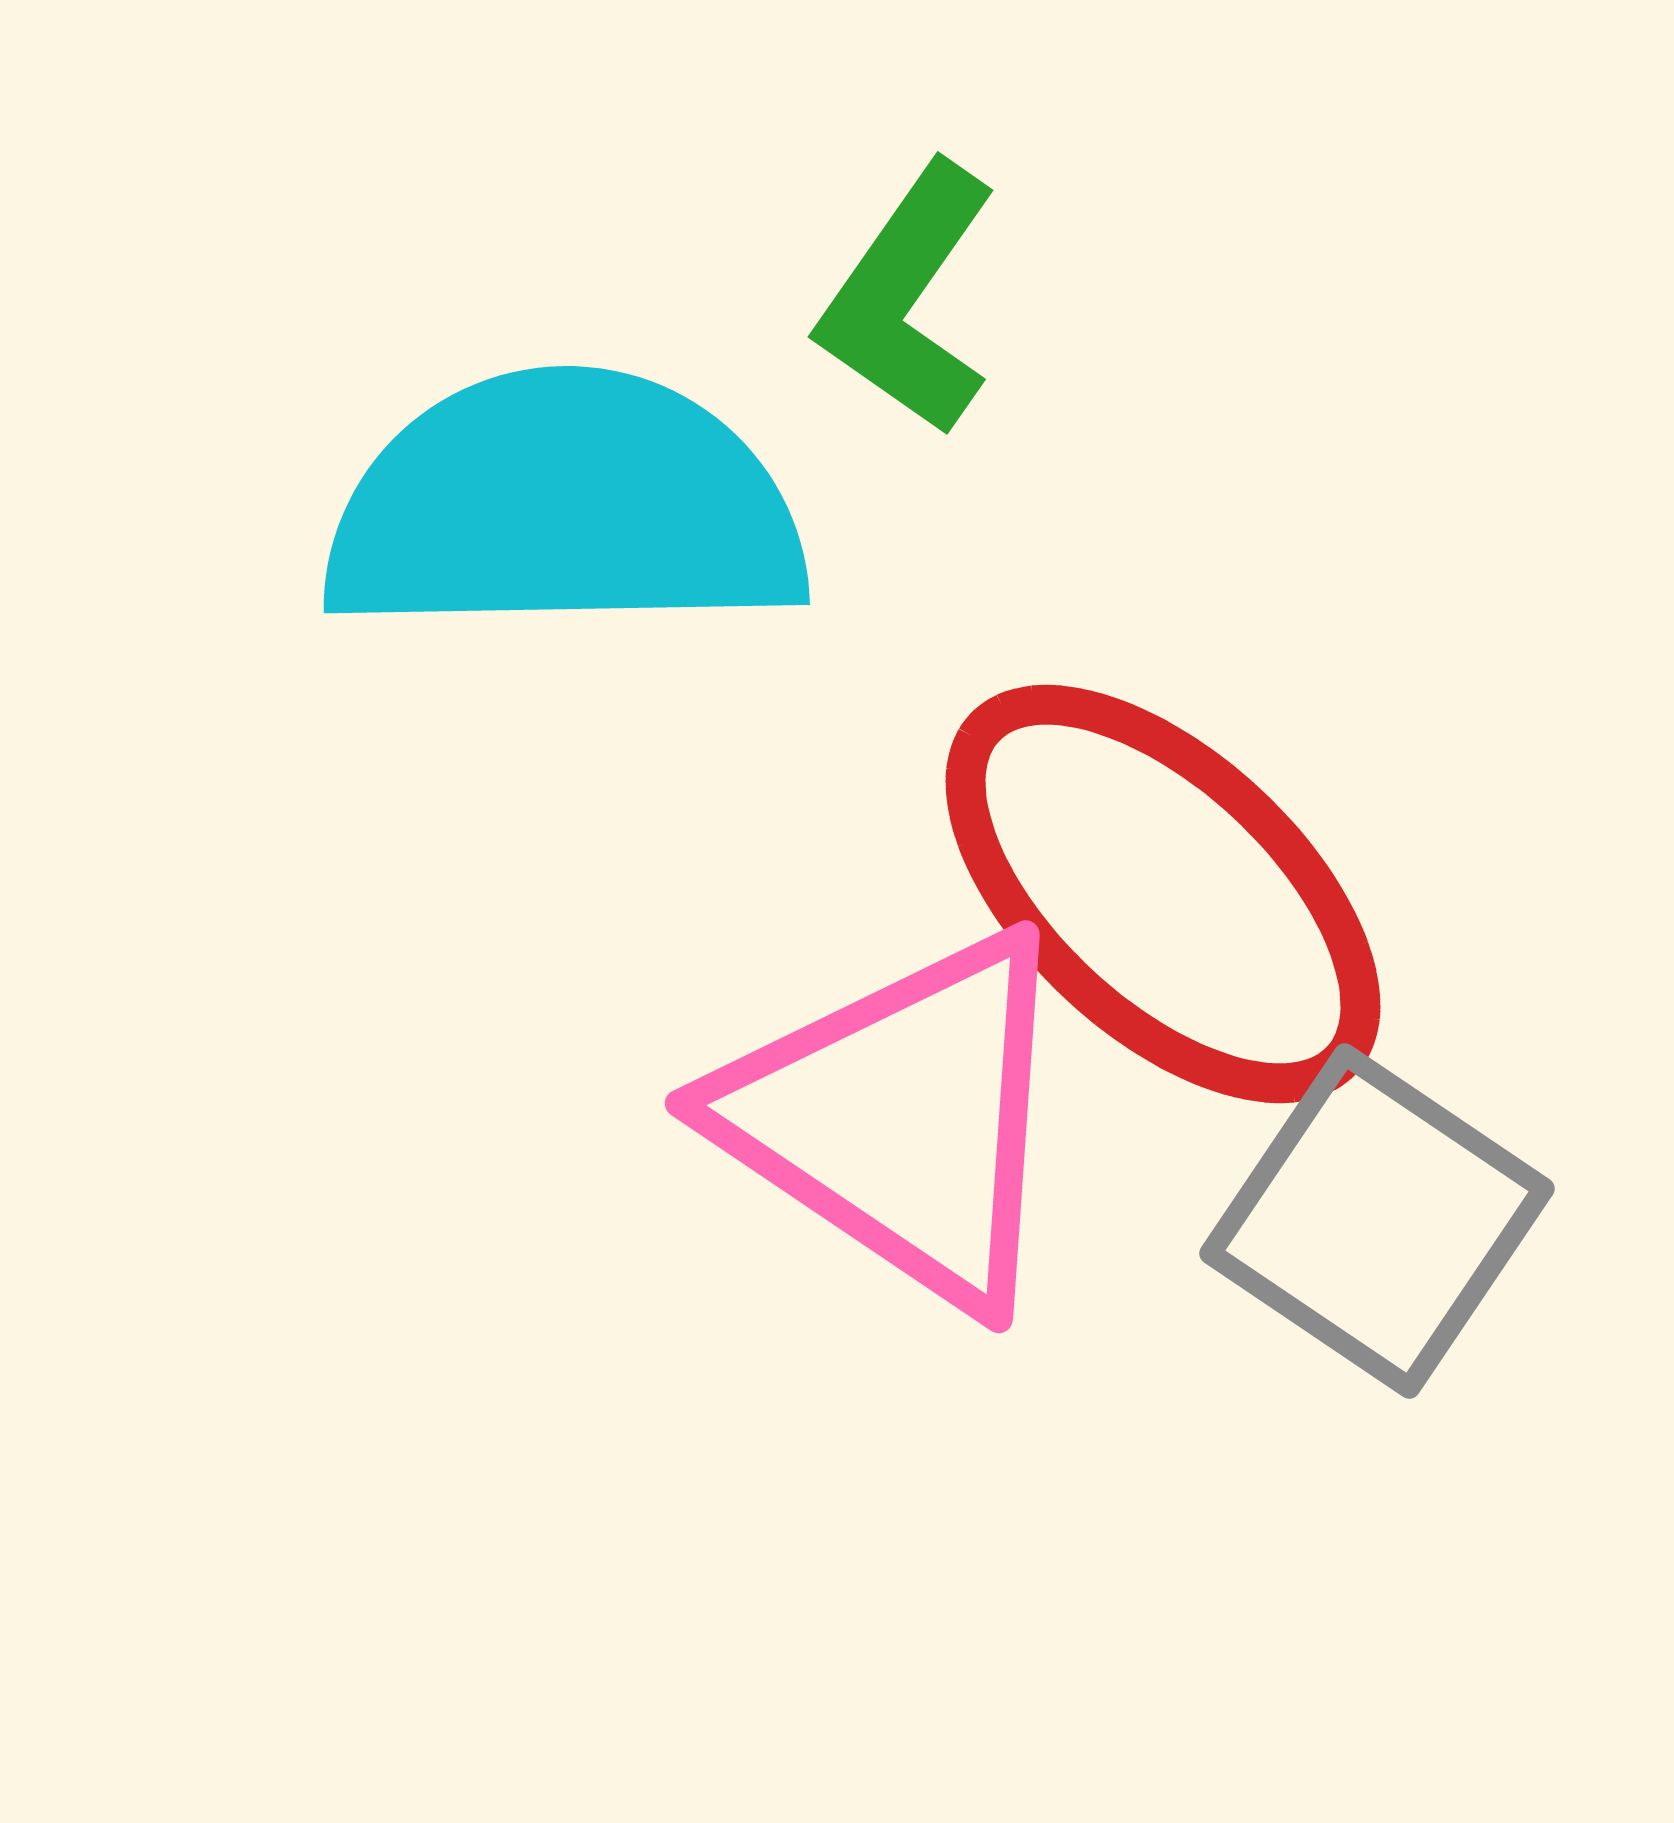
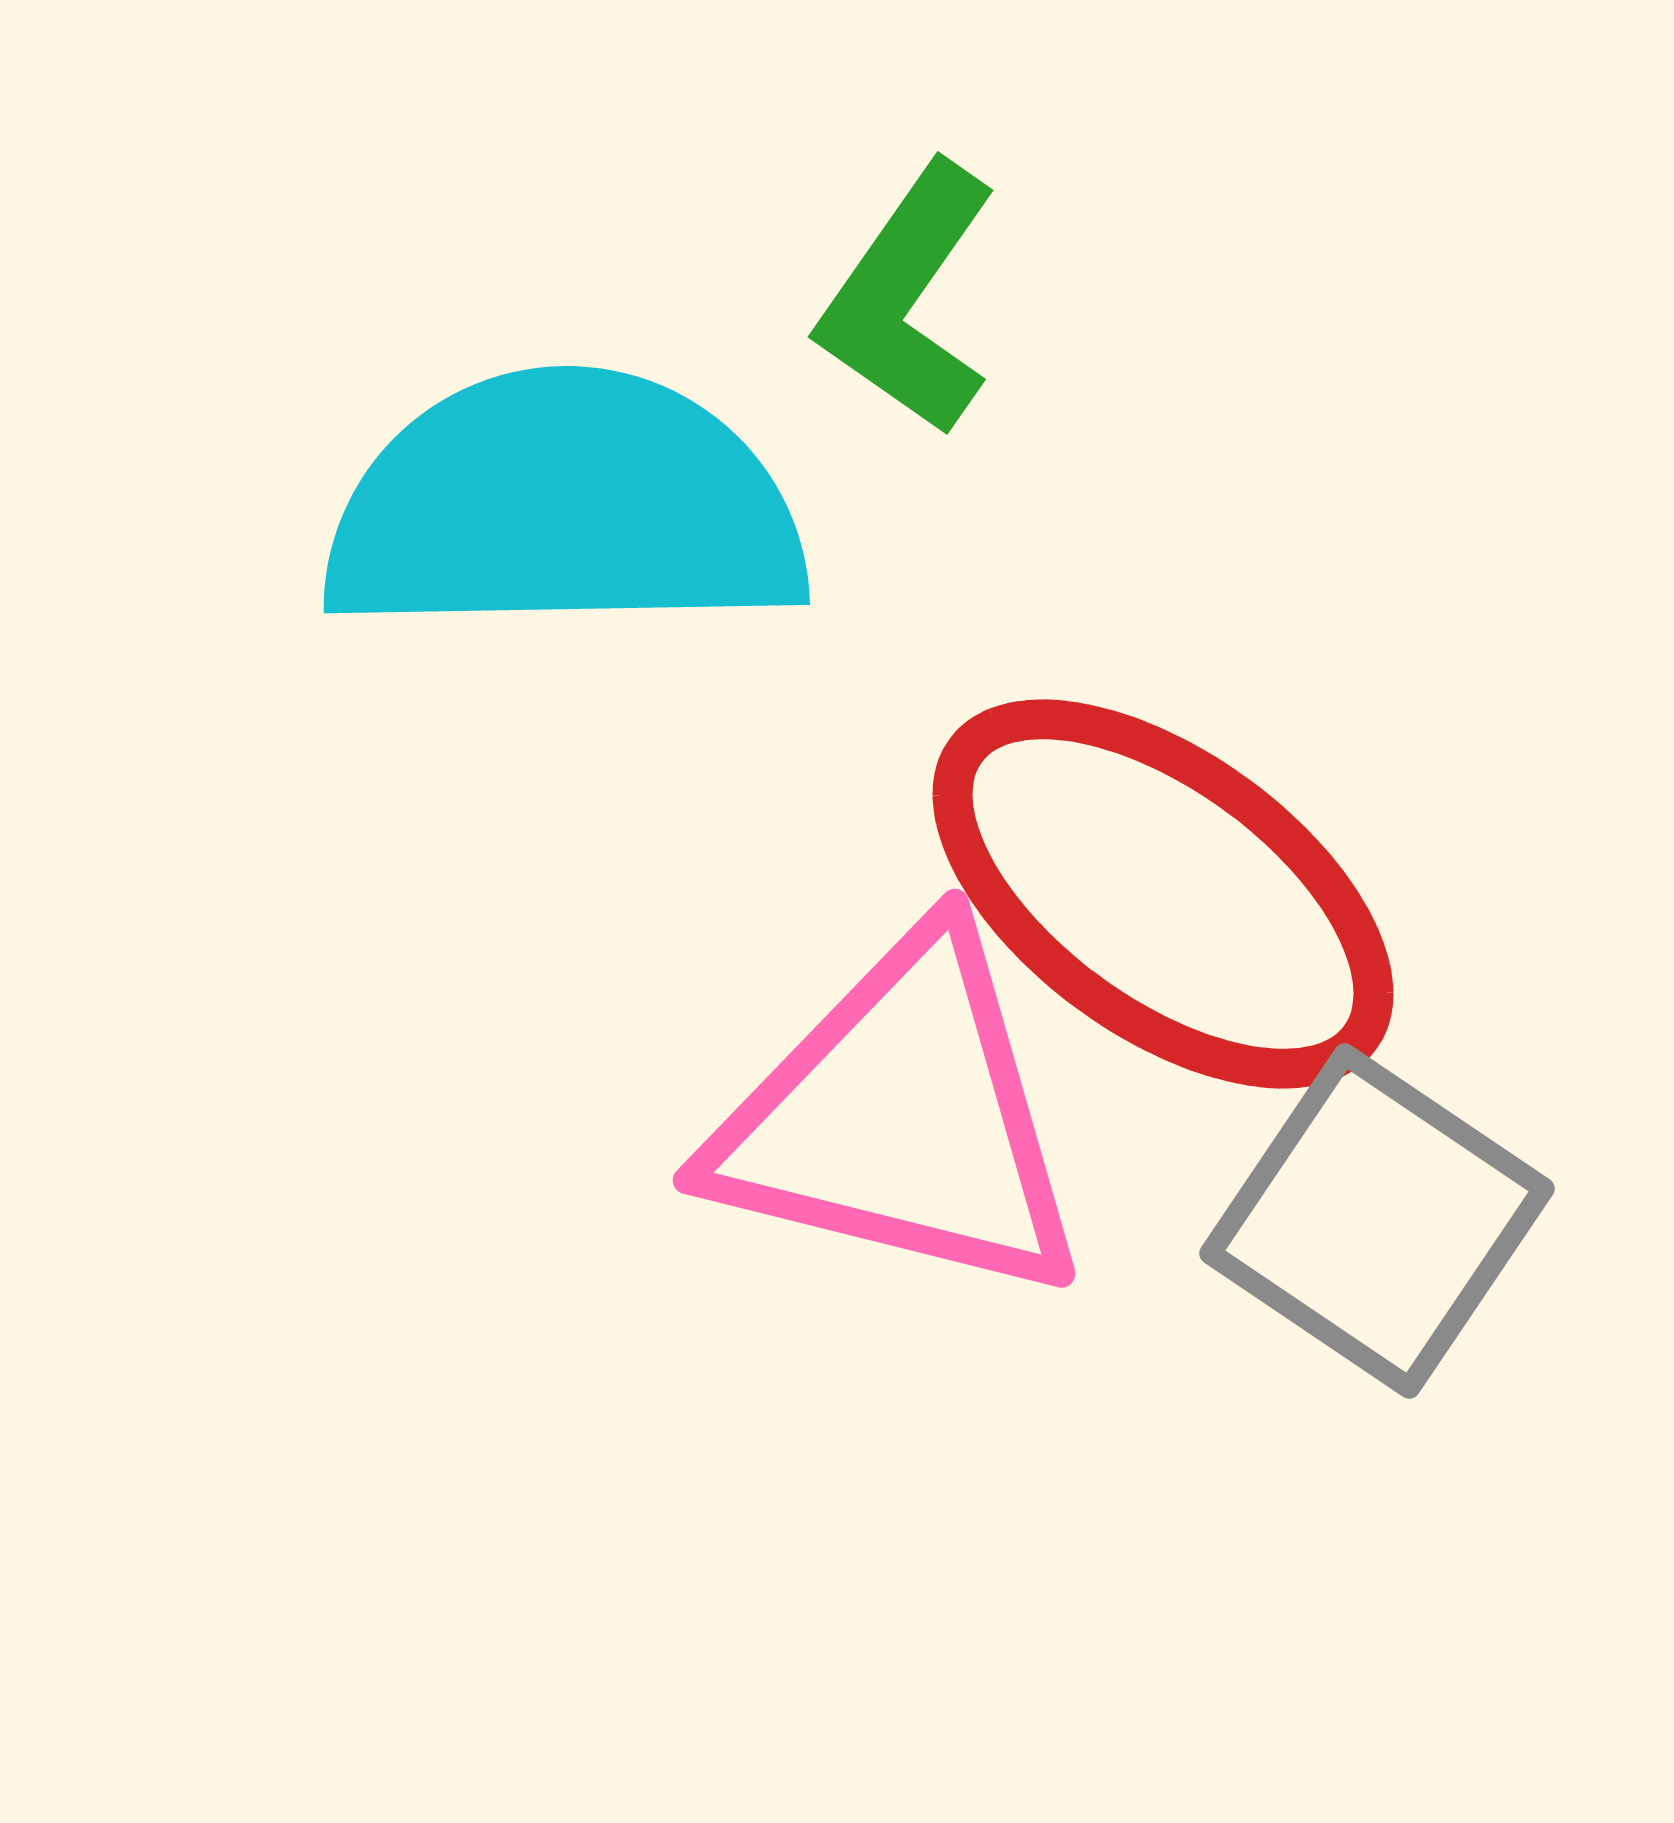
red ellipse: rotated 7 degrees counterclockwise
pink triangle: rotated 20 degrees counterclockwise
